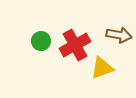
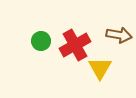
yellow triangle: moved 2 px left; rotated 40 degrees counterclockwise
